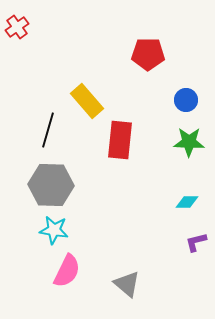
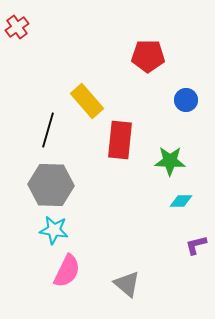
red pentagon: moved 2 px down
green star: moved 19 px left, 19 px down
cyan diamond: moved 6 px left, 1 px up
purple L-shape: moved 3 px down
